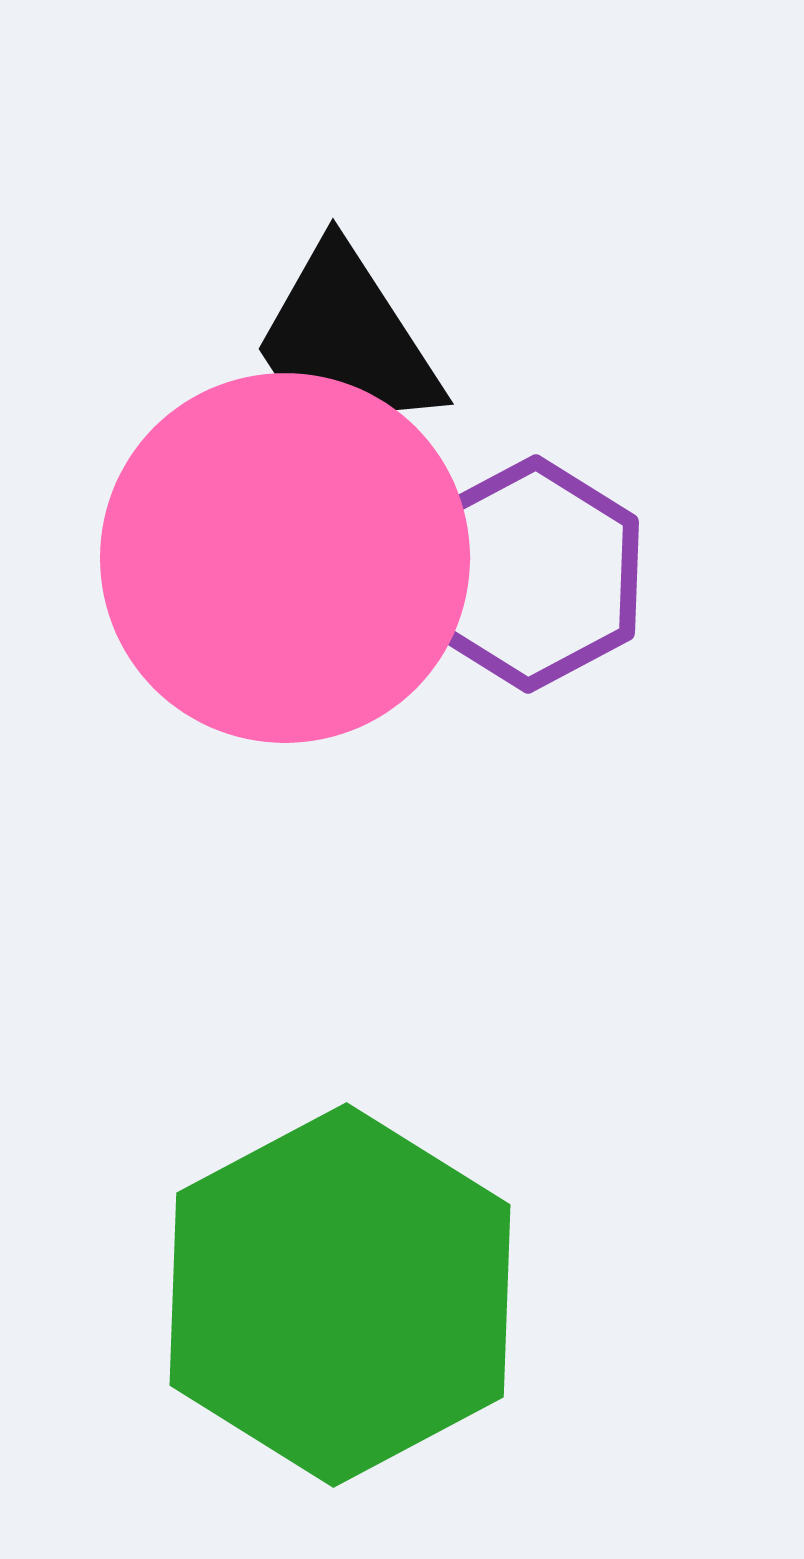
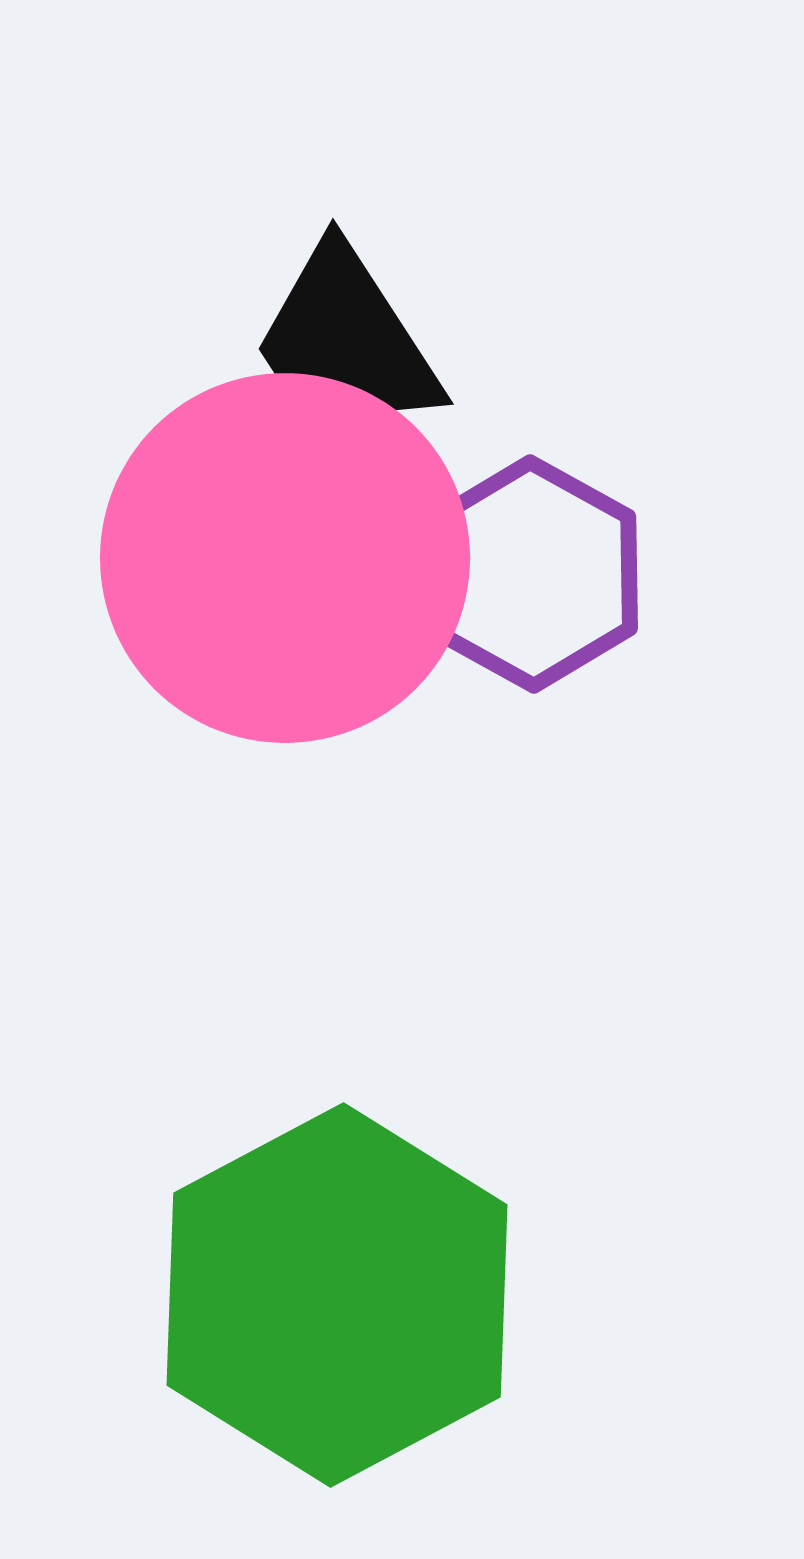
purple hexagon: rotated 3 degrees counterclockwise
green hexagon: moved 3 px left
